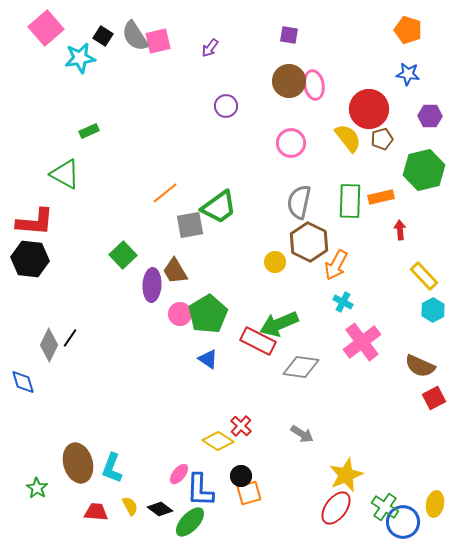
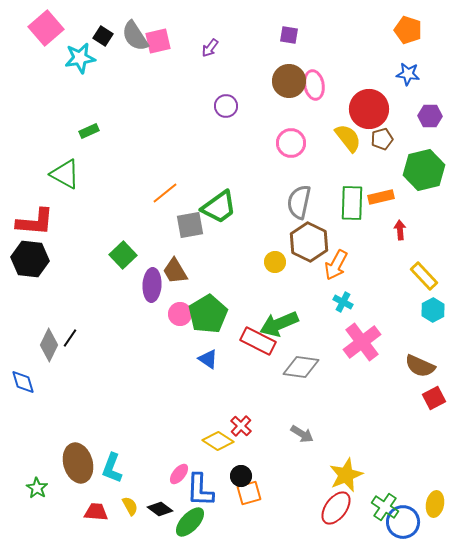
green rectangle at (350, 201): moved 2 px right, 2 px down
